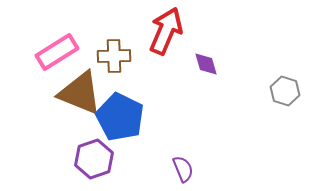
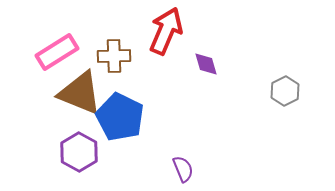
gray hexagon: rotated 16 degrees clockwise
purple hexagon: moved 15 px left, 7 px up; rotated 12 degrees counterclockwise
